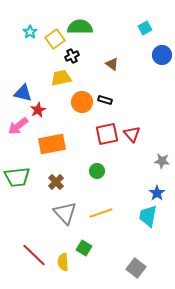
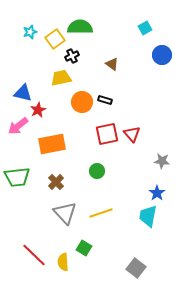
cyan star: rotated 16 degrees clockwise
